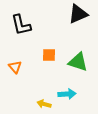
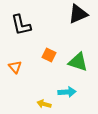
orange square: rotated 24 degrees clockwise
cyan arrow: moved 2 px up
